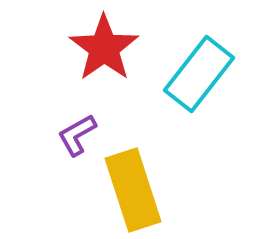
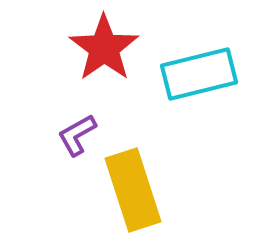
cyan rectangle: rotated 38 degrees clockwise
